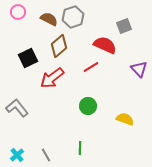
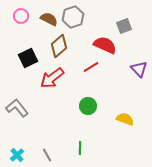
pink circle: moved 3 px right, 4 px down
gray line: moved 1 px right
